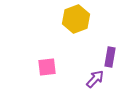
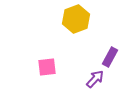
purple rectangle: rotated 18 degrees clockwise
